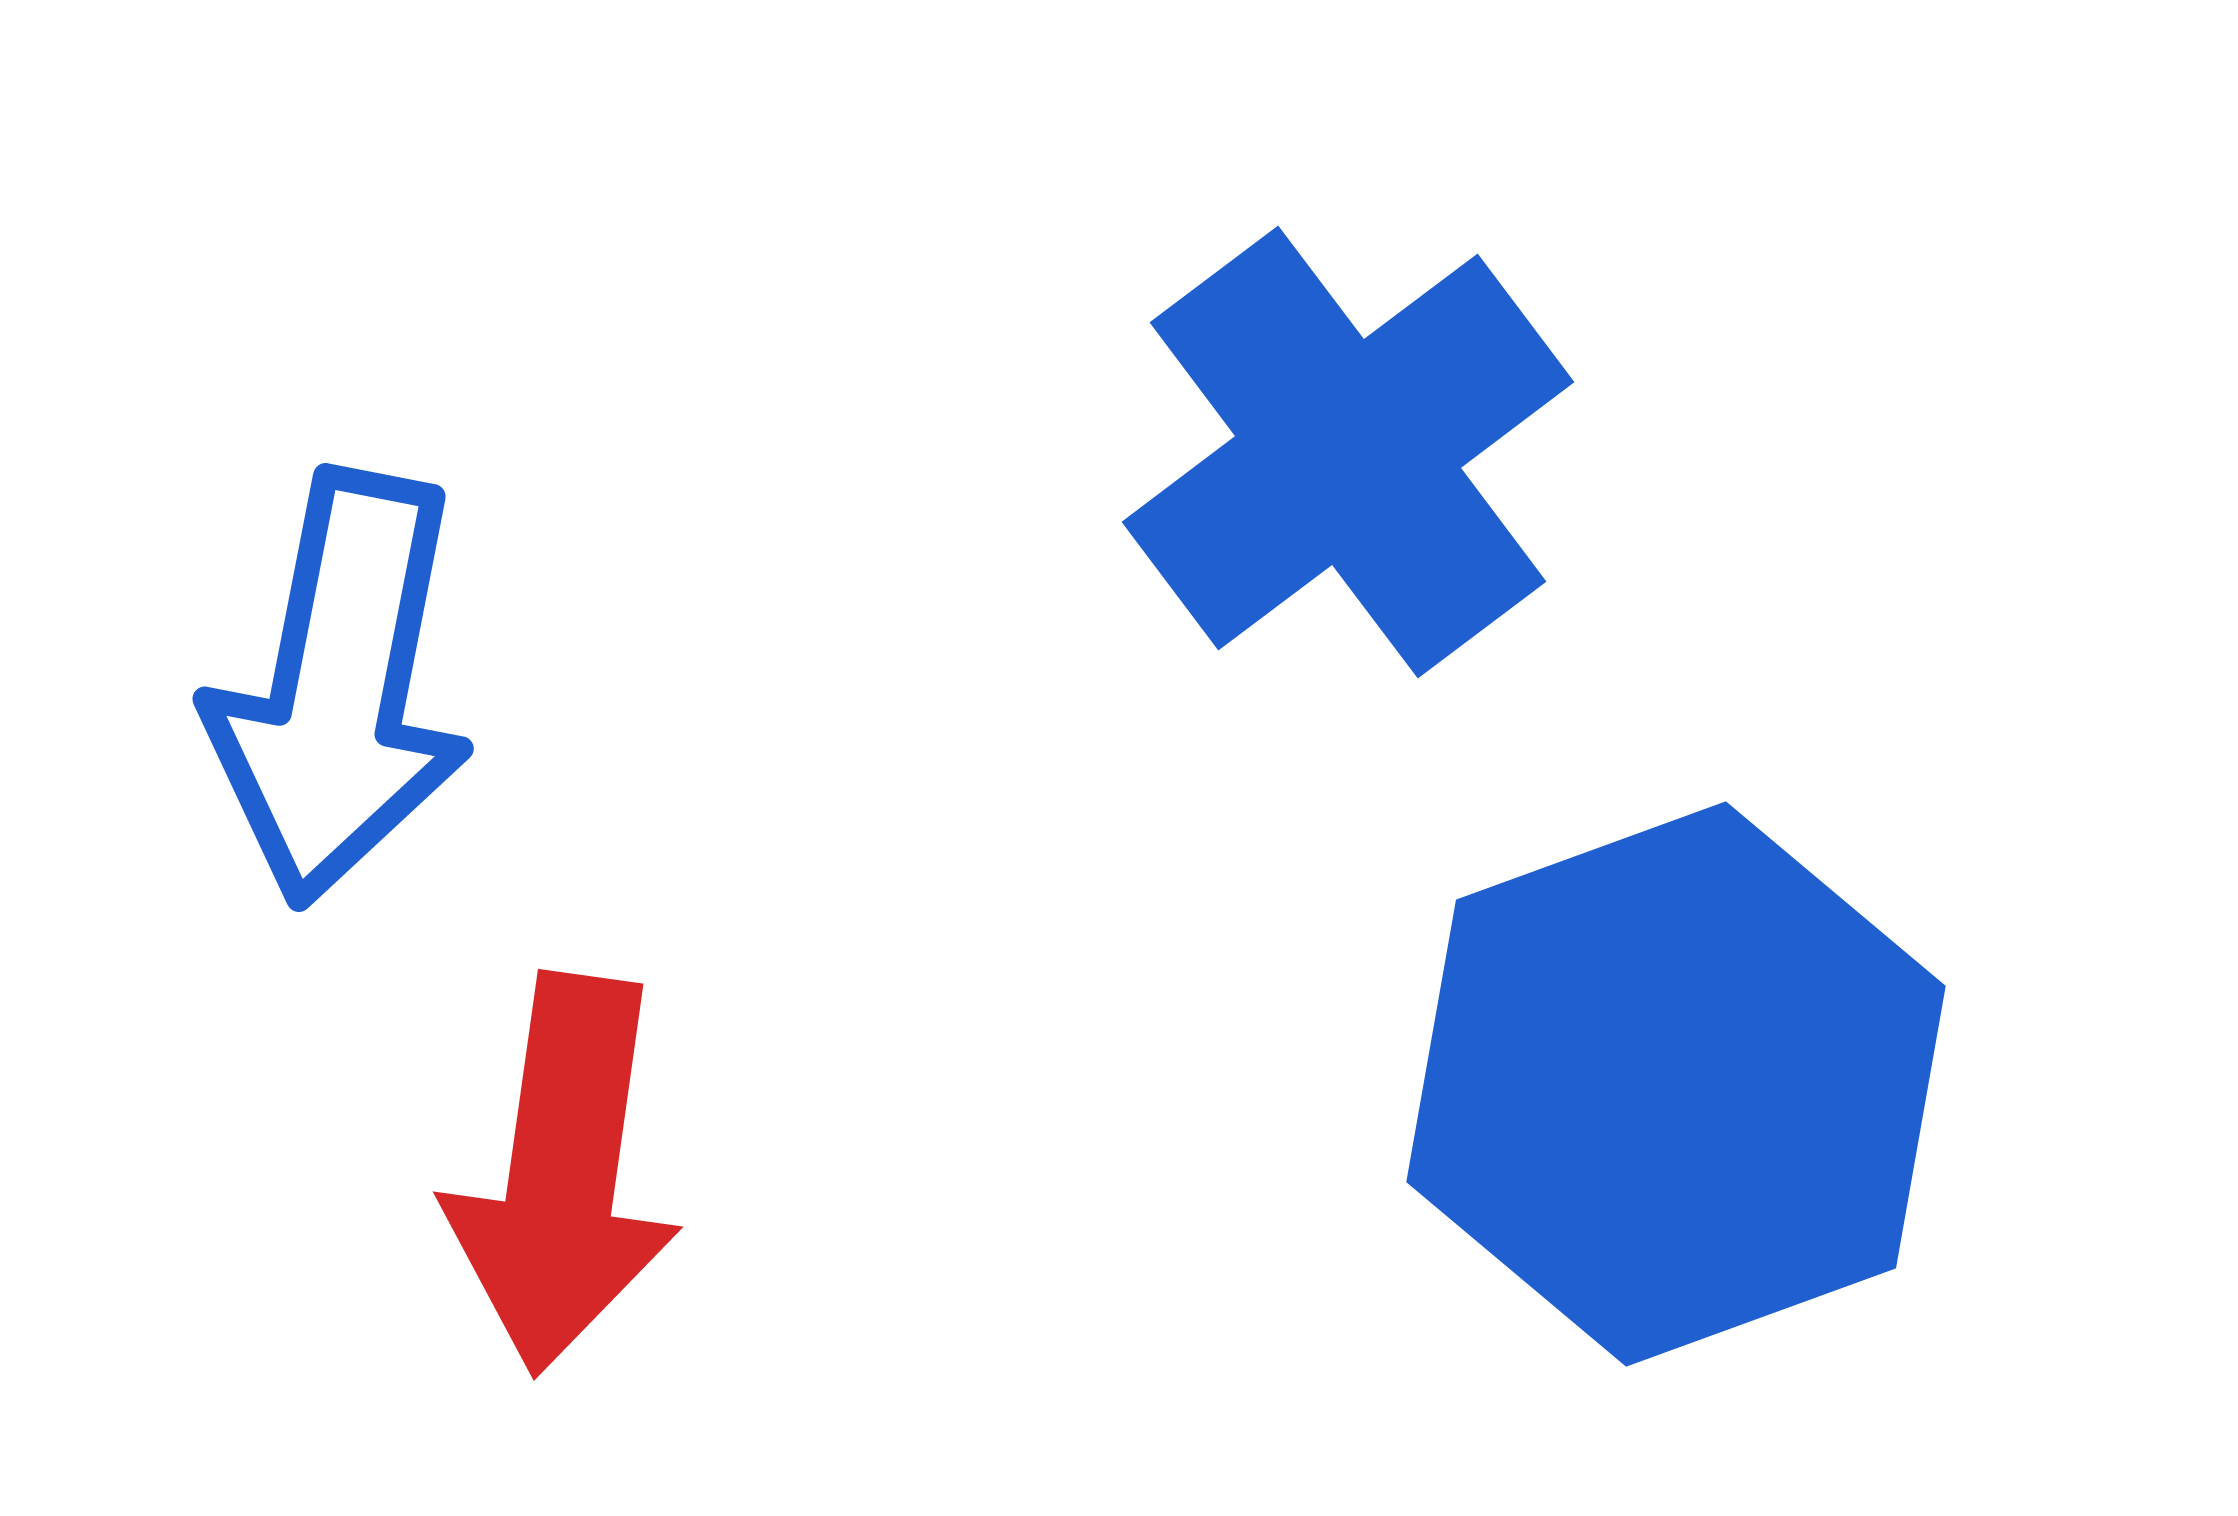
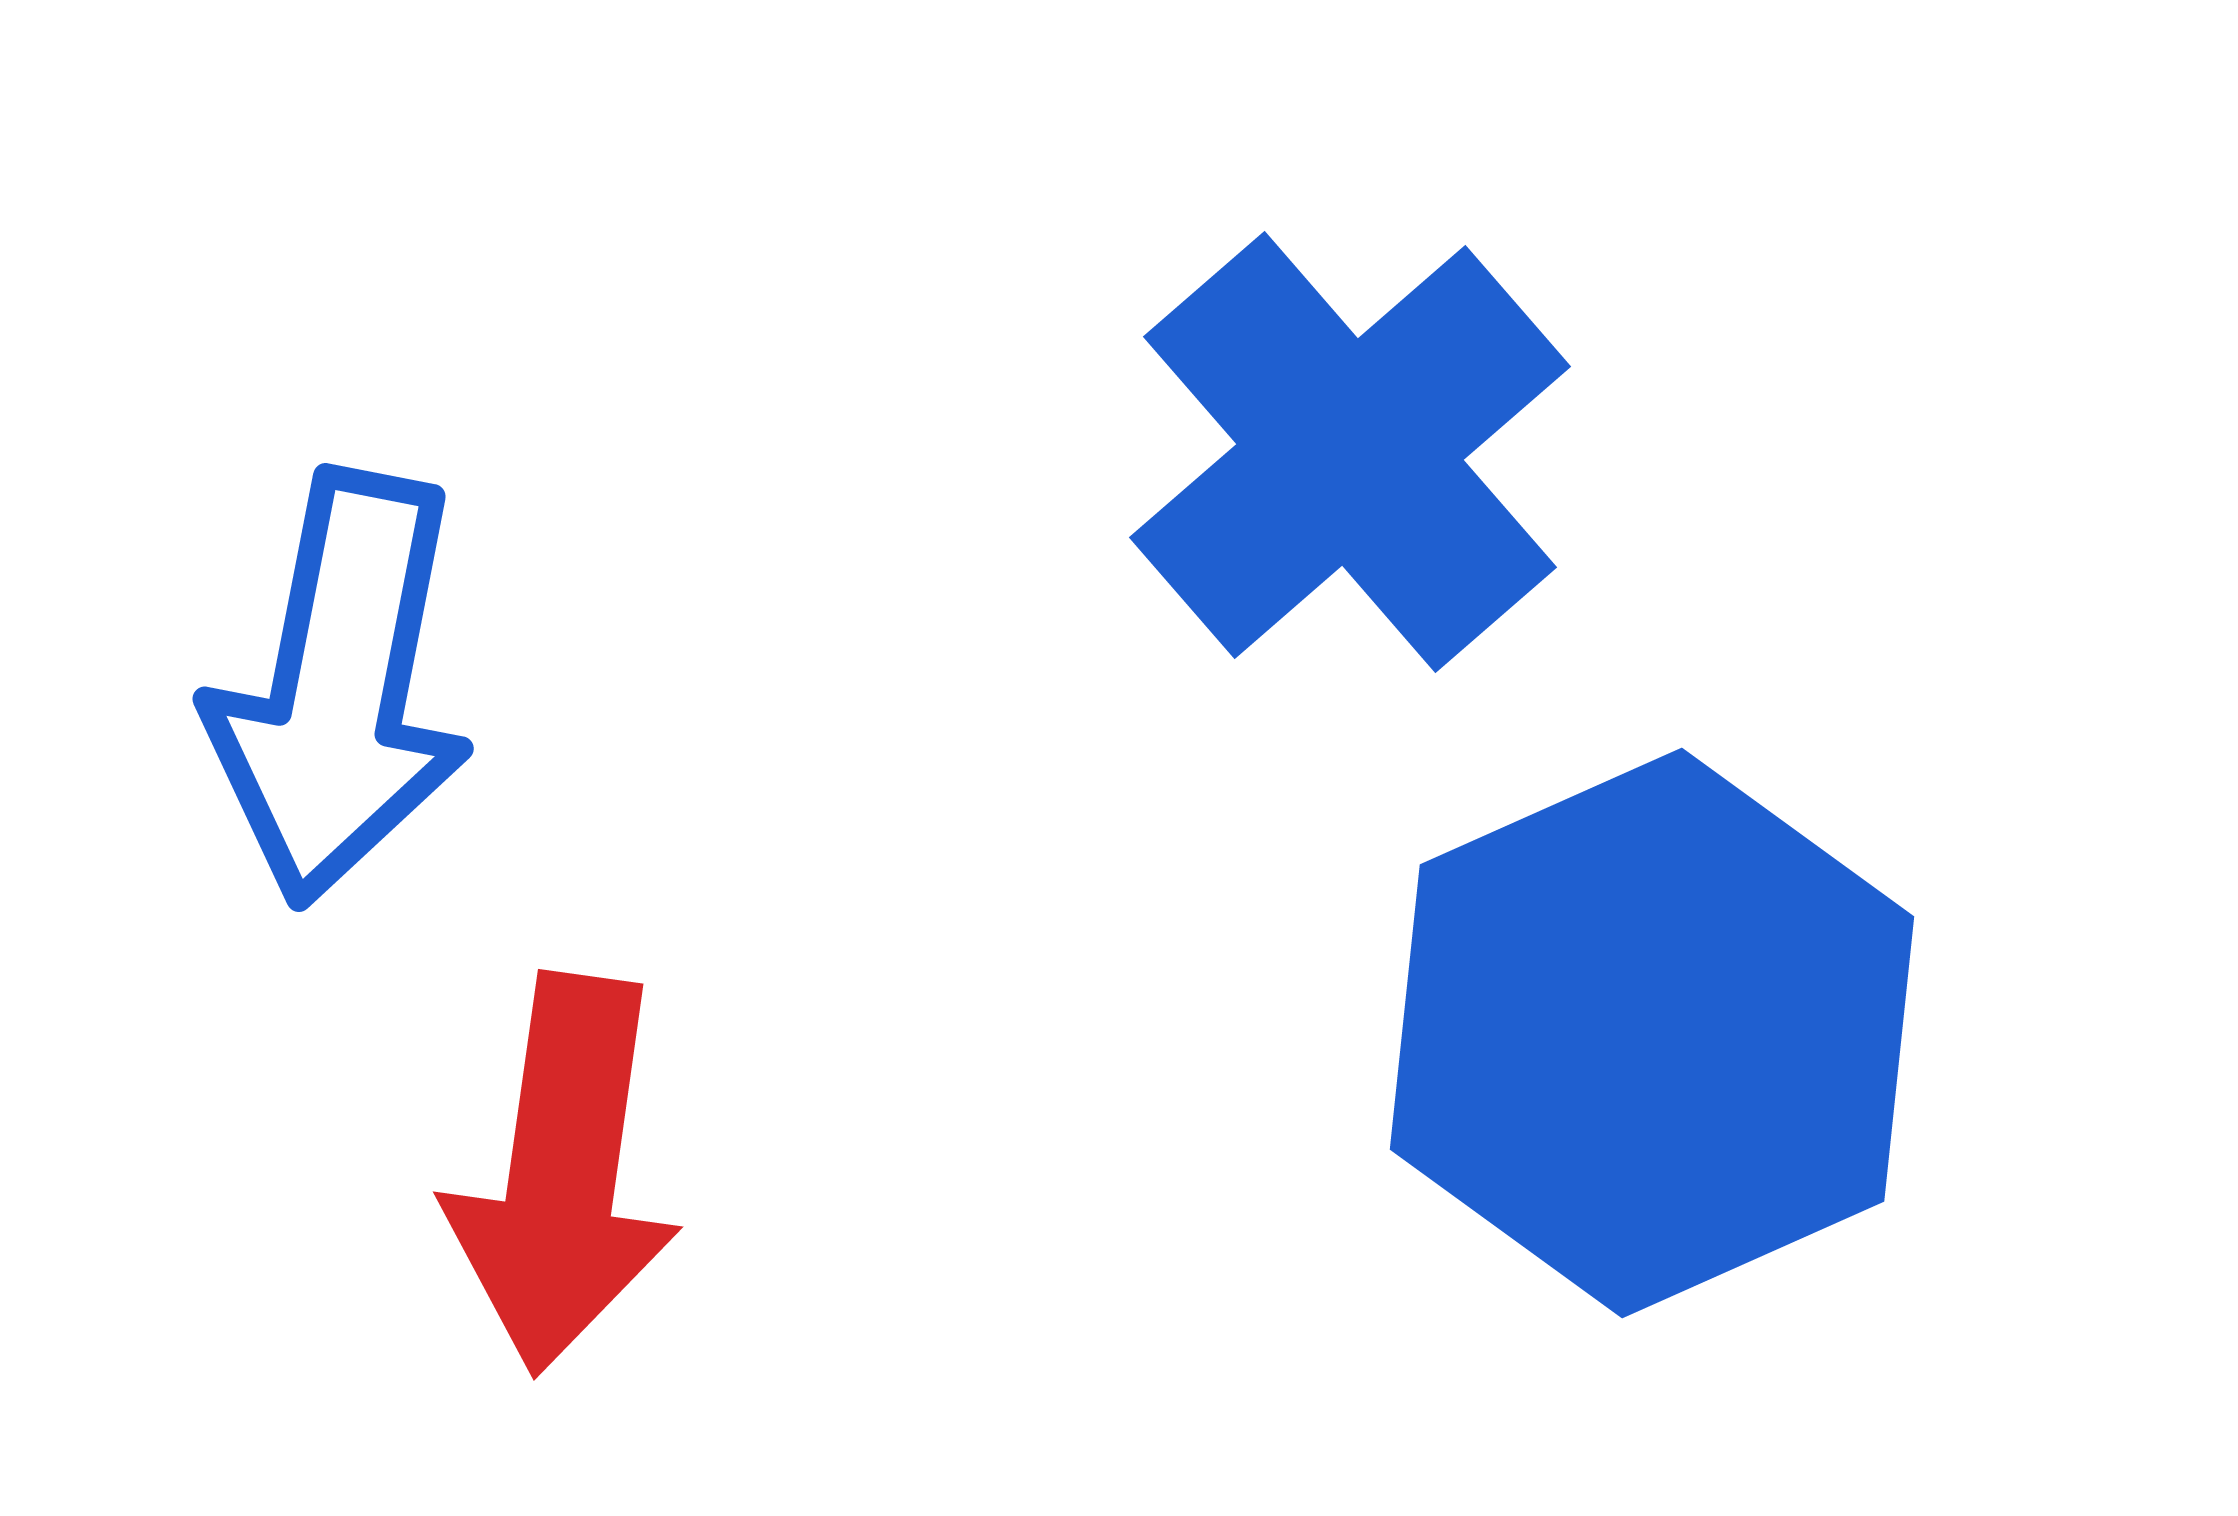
blue cross: moved 2 px right; rotated 4 degrees counterclockwise
blue hexagon: moved 24 px left, 51 px up; rotated 4 degrees counterclockwise
